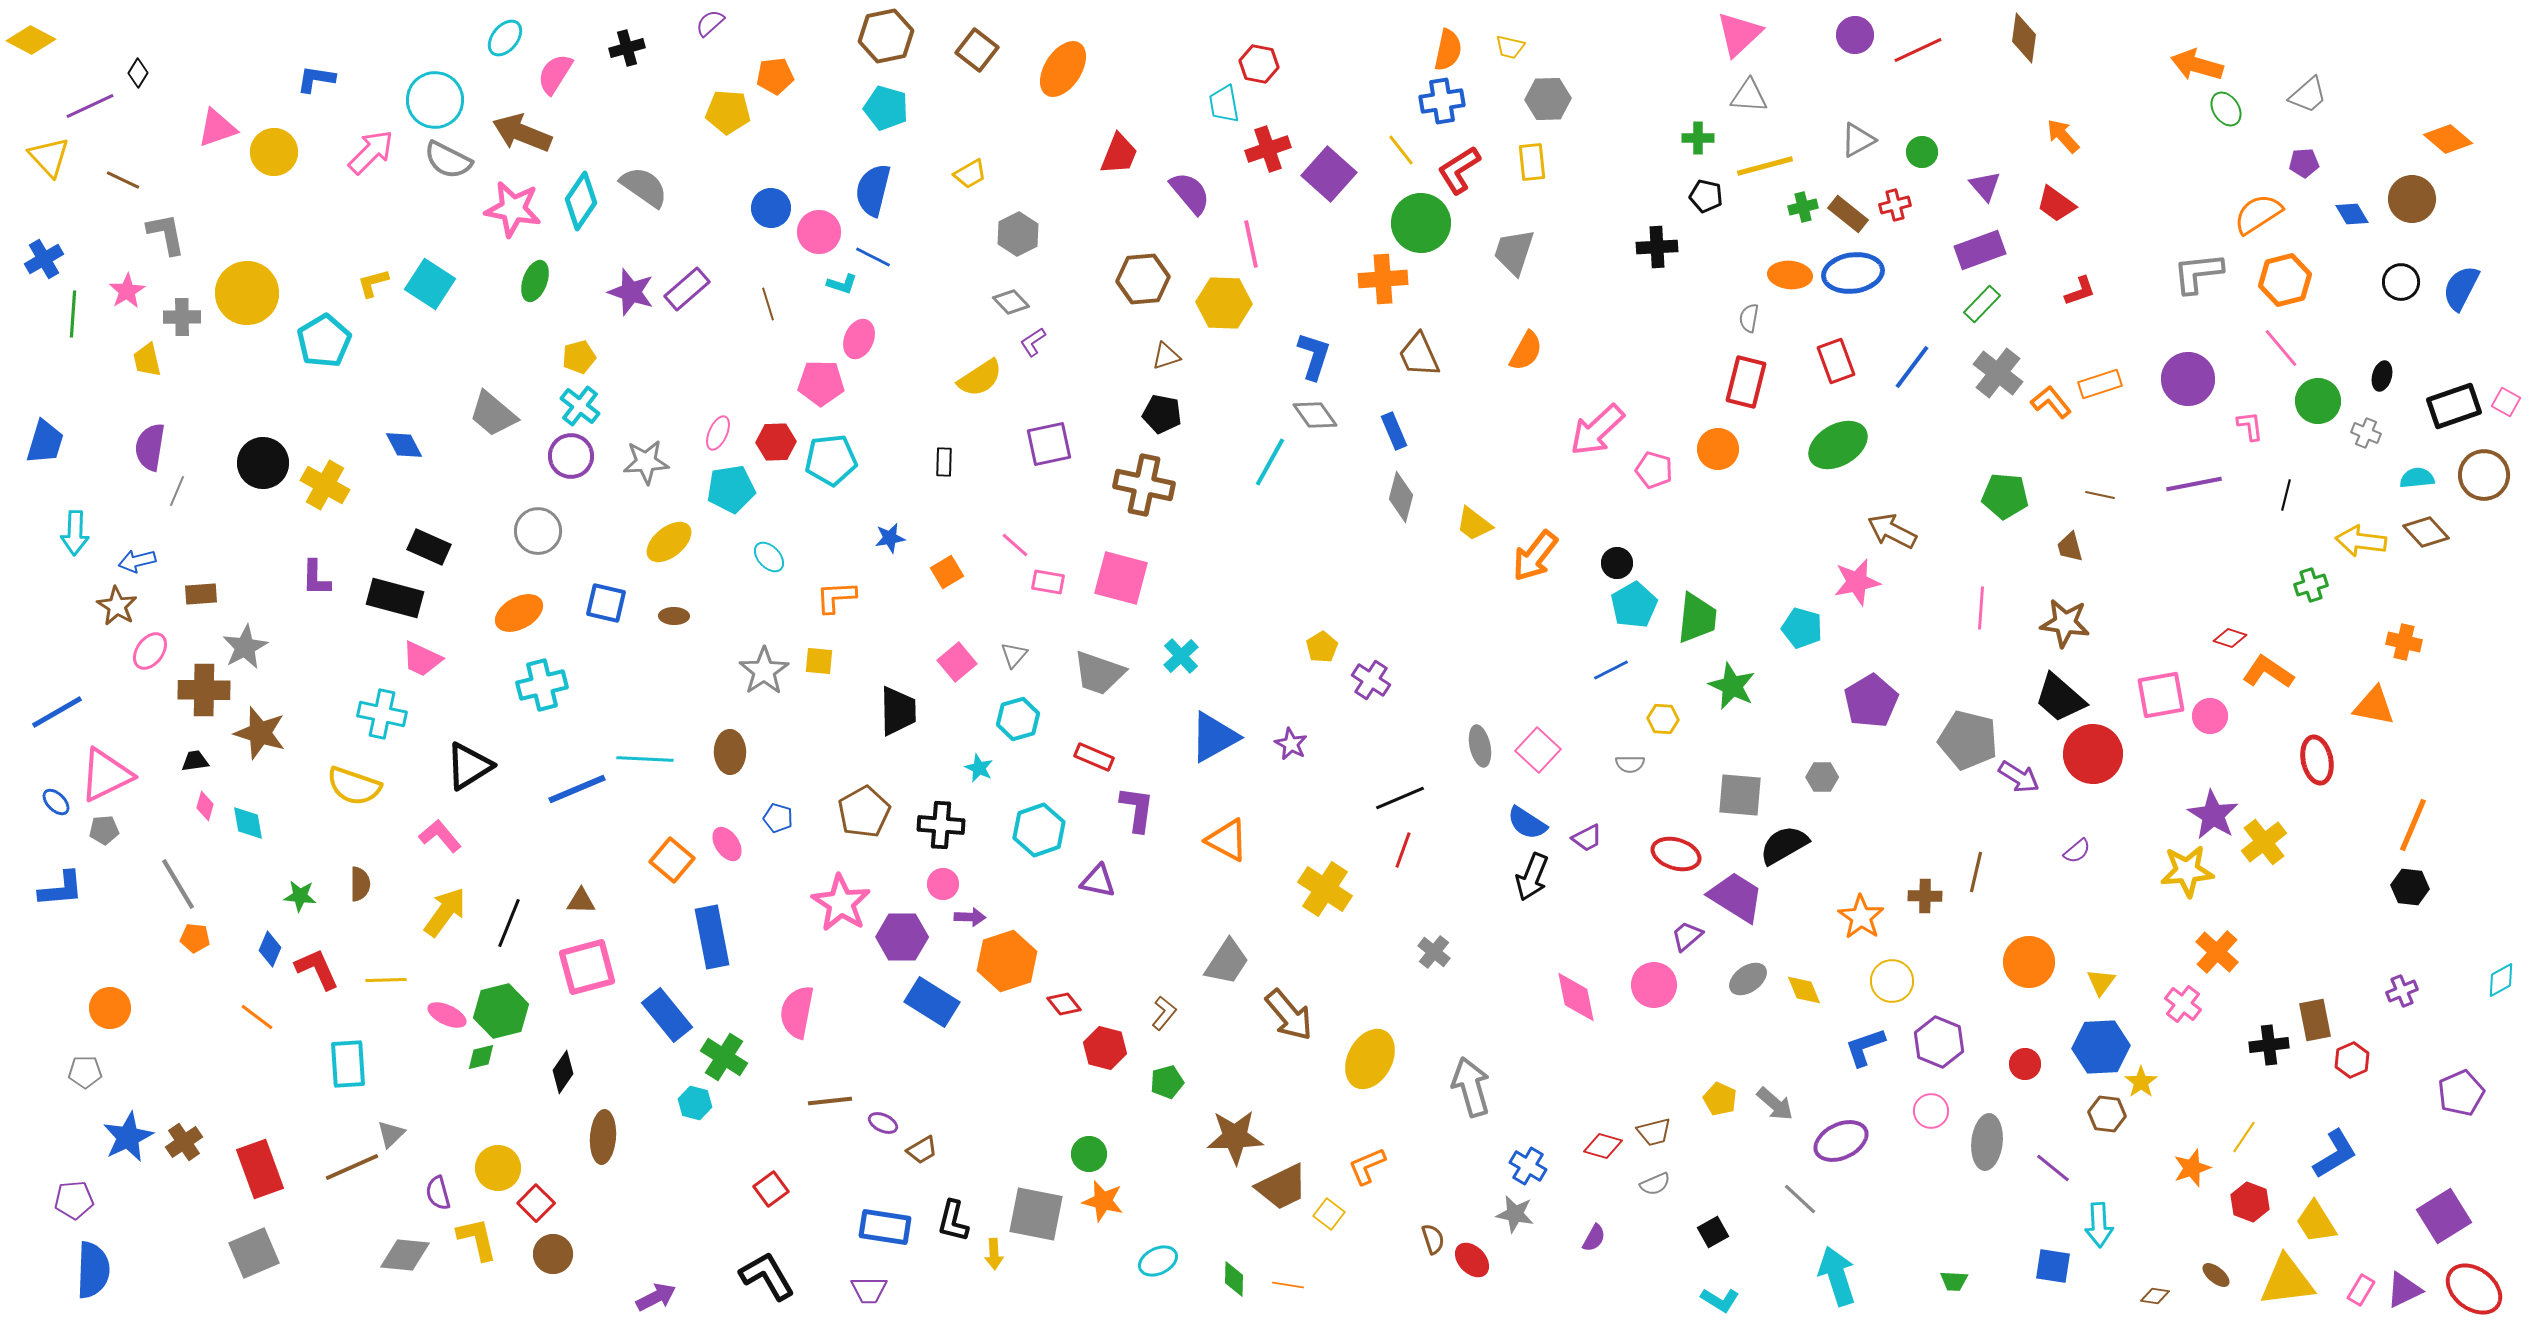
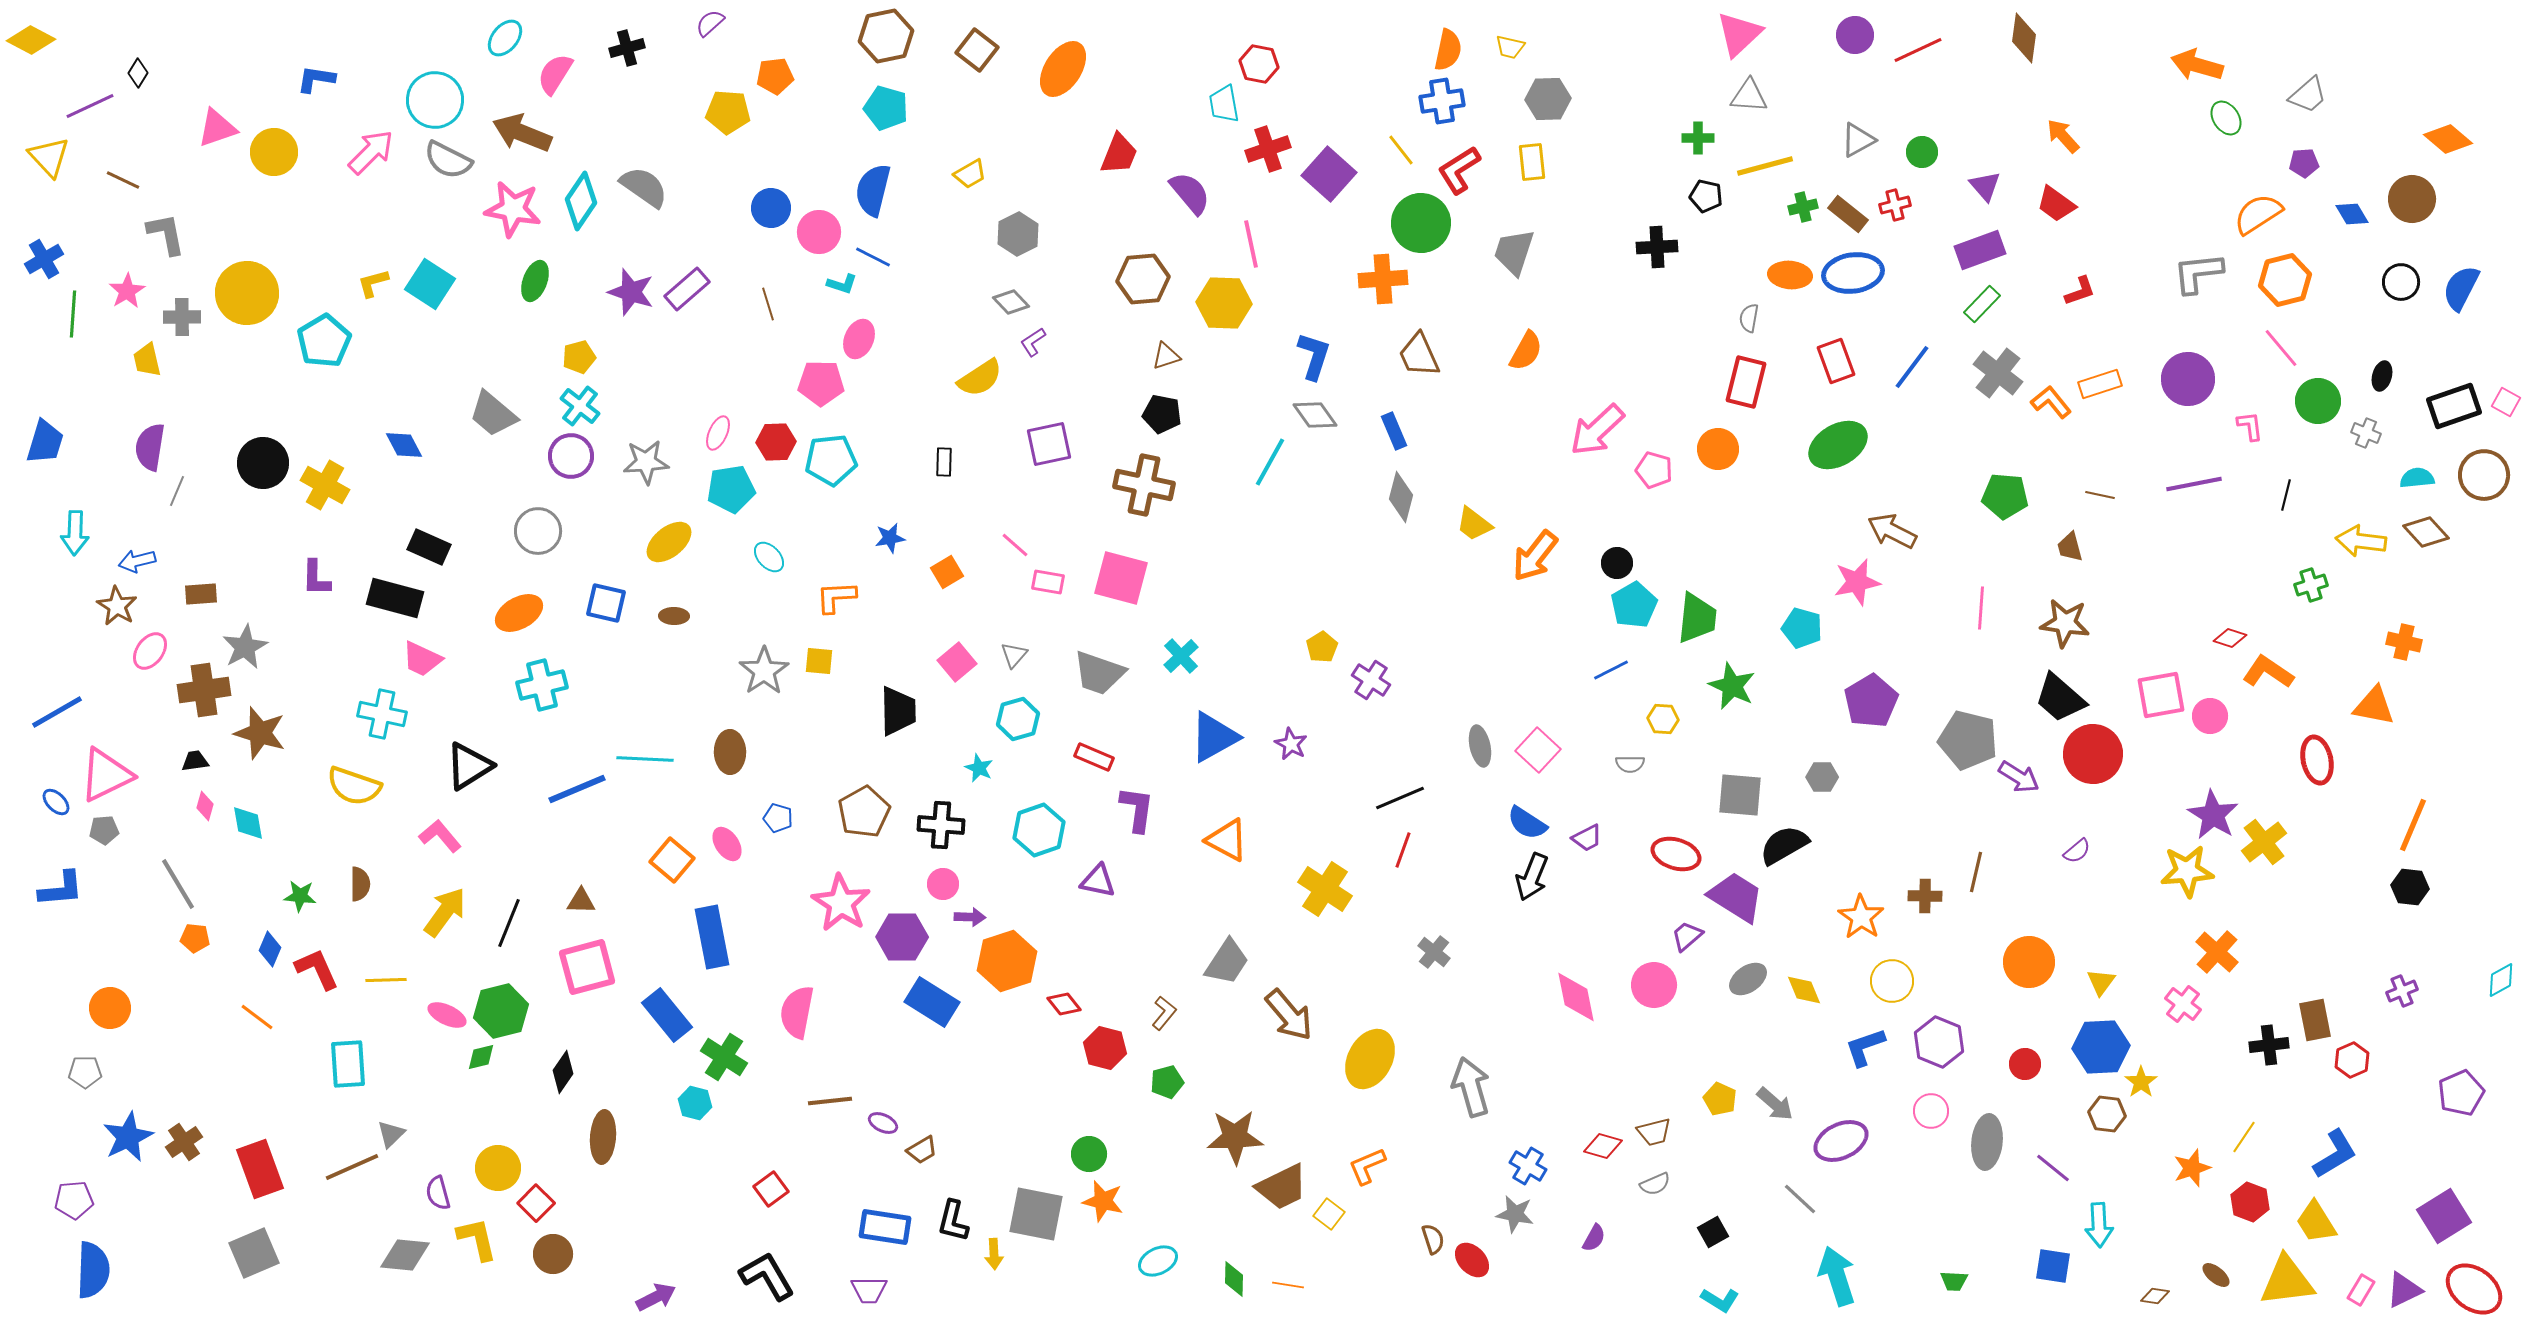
green ellipse at (2226, 109): moved 9 px down
brown cross at (204, 690): rotated 9 degrees counterclockwise
